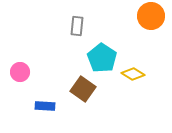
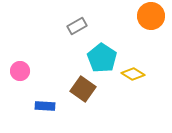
gray rectangle: rotated 54 degrees clockwise
pink circle: moved 1 px up
